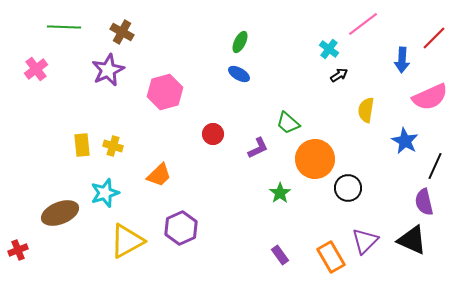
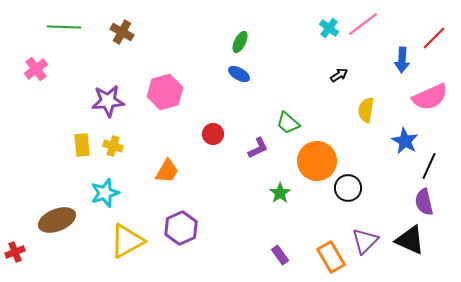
cyan cross: moved 21 px up
purple star: moved 31 px down; rotated 20 degrees clockwise
orange circle: moved 2 px right, 2 px down
black line: moved 6 px left
orange trapezoid: moved 8 px right, 4 px up; rotated 16 degrees counterclockwise
brown ellipse: moved 3 px left, 7 px down
black triangle: moved 2 px left
red cross: moved 3 px left, 2 px down
